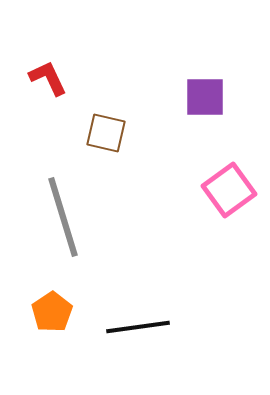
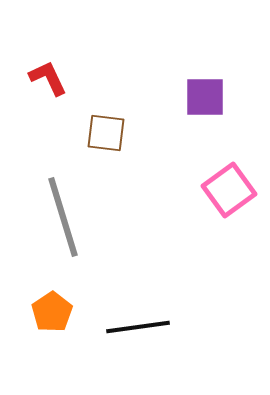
brown square: rotated 6 degrees counterclockwise
